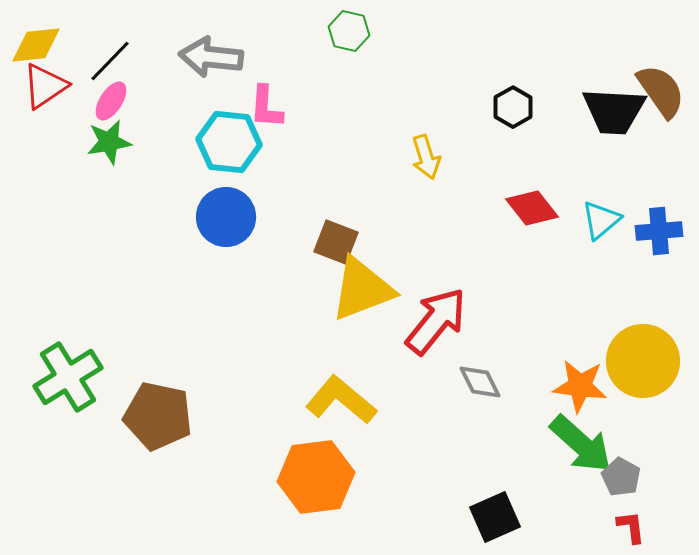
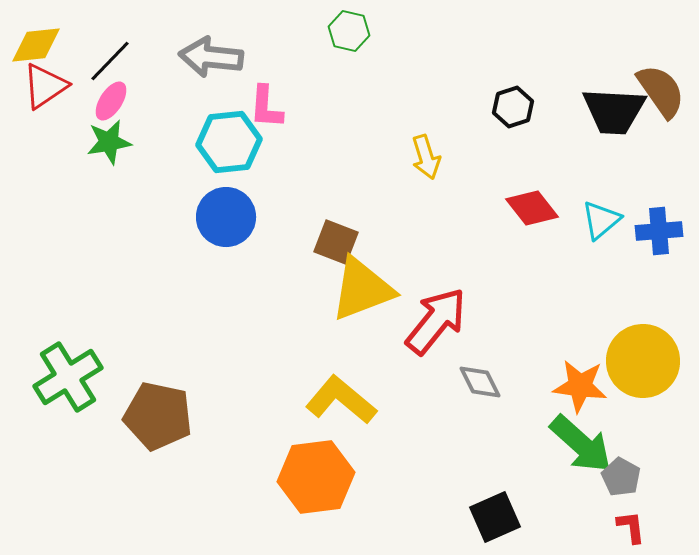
black hexagon: rotated 12 degrees clockwise
cyan hexagon: rotated 12 degrees counterclockwise
